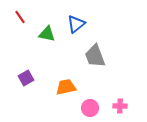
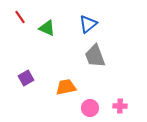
blue triangle: moved 12 px right
green triangle: moved 6 px up; rotated 12 degrees clockwise
